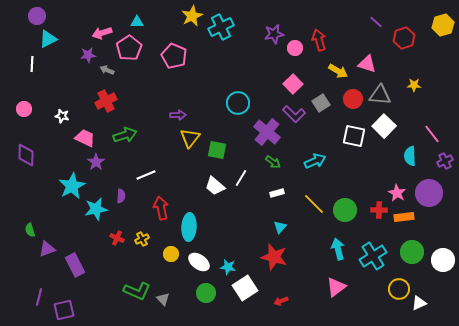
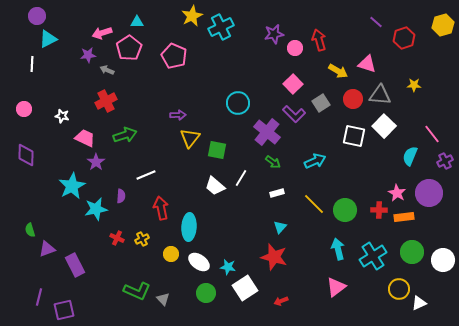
cyan semicircle at (410, 156): rotated 24 degrees clockwise
